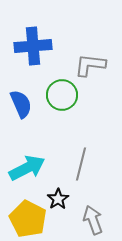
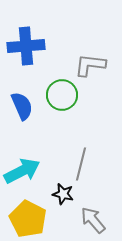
blue cross: moved 7 px left
blue semicircle: moved 1 px right, 2 px down
cyan arrow: moved 5 px left, 3 px down
black star: moved 5 px right, 5 px up; rotated 25 degrees counterclockwise
gray arrow: rotated 20 degrees counterclockwise
